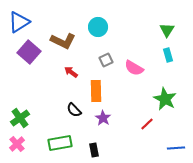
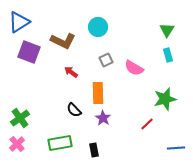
purple square: rotated 20 degrees counterclockwise
orange rectangle: moved 2 px right, 2 px down
green star: rotated 30 degrees clockwise
